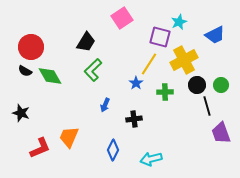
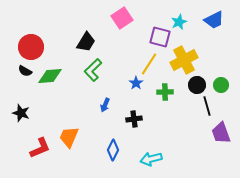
blue trapezoid: moved 1 px left, 15 px up
green diamond: rotated 65 degrees counterclockwise
